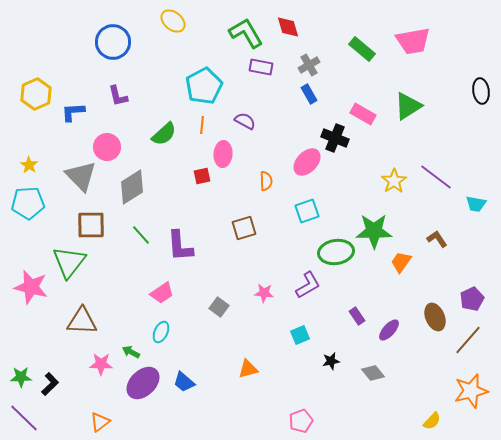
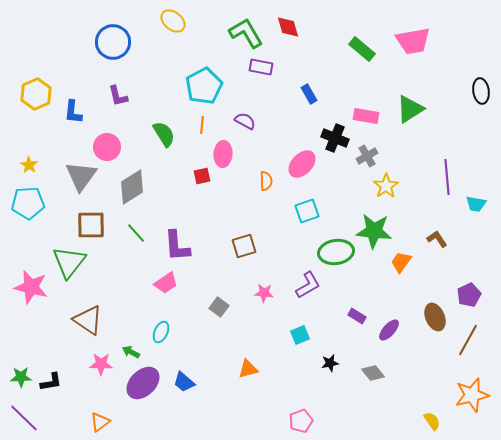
gray cross at (309, 65): moved 58 px right, 91 px down
green triangle at (408, 106): moved 2 px right, 3 px down
blue L-shape at (73, 112): rotated 80 degrees counterclockwise
pink rectangle at (363, 114): moved 3 px right, 2 px down; rotated 20 degrees counterclockwise
green semicircle at (164, 134): rotated 80 degrees counterclockwise
pink ellipse at (307, 162): moved 5 px left, 2 px down
gray triangle at (81, 176): rotated 20 degrees clockwise
purple line at (436, 177): moved 11 px right; rotated 48 degrees clockwise
yellow star at (394, 181): moved 8 px left, 5 px down
brown square at (244, 228): moved 18 px down
green star at (374, 231): rotated 6 degrees clockwise
green line at (141, 235): moved 5 px left, 2 px up
purple L-shape at (180, 246): moved 3 px left
pink trapezoid at (162, 293): moved 4 px right, 10 px up
purple pentagon at (472, 299): moved 3 px left, 4 px up
purple rectangle at (357, 316): rotated 24 degrees counterclockwise
brown triangle at (82, 321): moved 6 px right, 1 px up; rotated 32 degrees clockwise
brown line at (468, 340): rotated 12 degrees counterclockwise
black star at (331, 361): moved 1 px left, 2 px down
black L-shape at (50, 384): moved 1 px right, 2 px up; rotated 35 degrees clockwise
orange star at (471, 391): moved 1 px right, 4 px down
yellow semicircle at (432, 421): rotated 78 degrees counterclockwise
